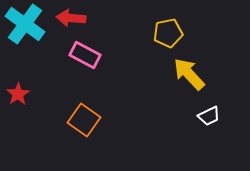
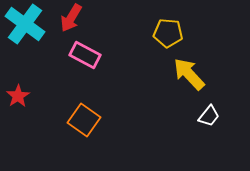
red arrow: rotated 64 degrees counterclockwise
yellow pentagon: rotated 16 degrees clockwise
red star: moved 2 px down
white trapezoid: rotated 25 degrees counterclockwise
